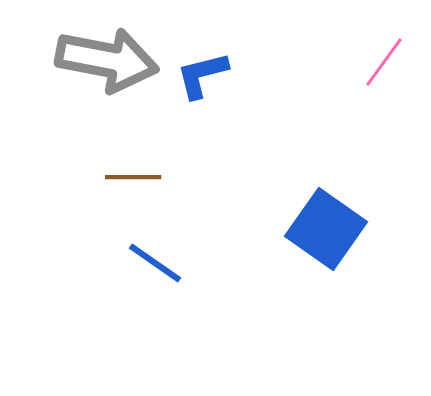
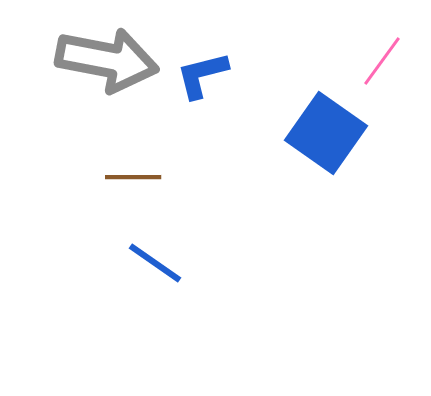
pink line: moved 2 px left, 1 px up
blue square: moved 96 px up
